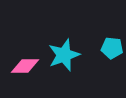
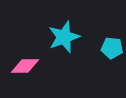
cyan star: moved 18 px up
